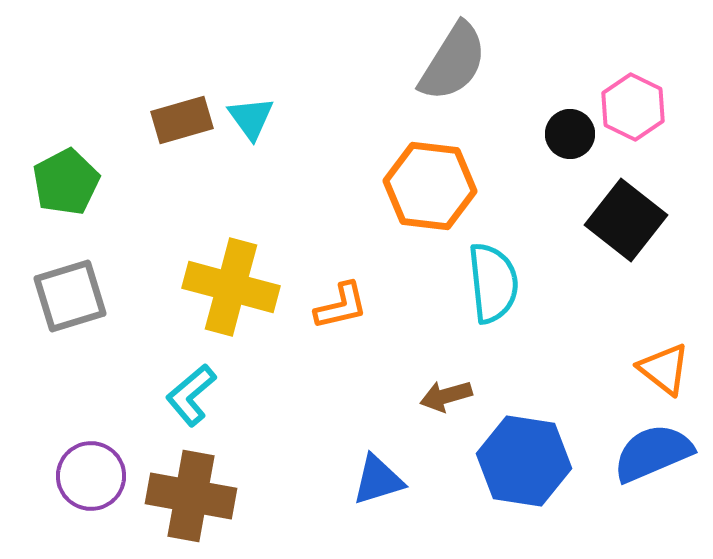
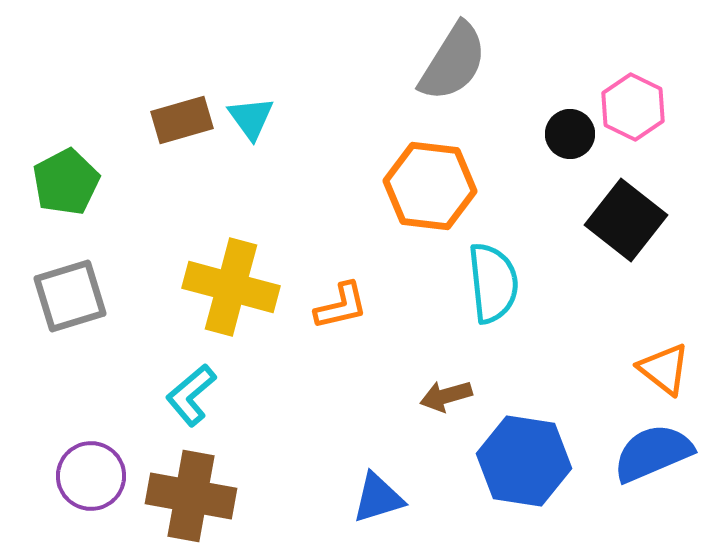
blue triangle: moved 18 px down
